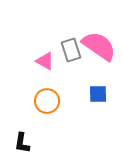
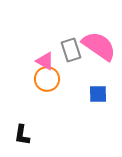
orange circle: moved 22 px up
black L-shape: moved 8 px up
